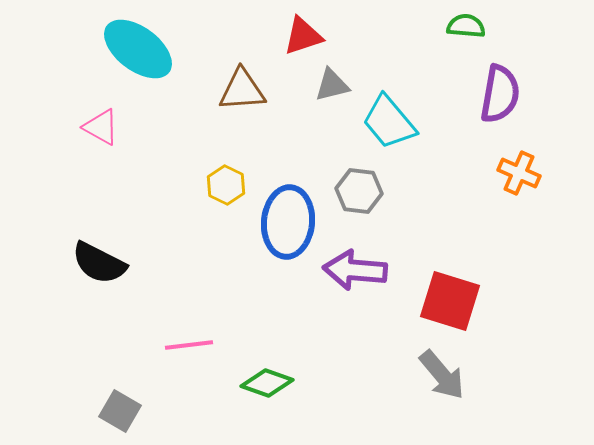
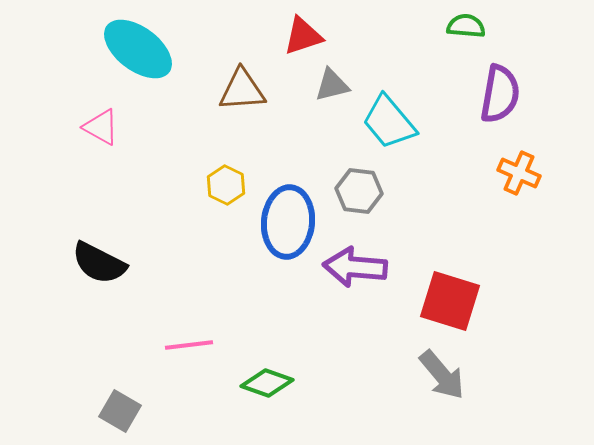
purple arrow: moved 3 px up
